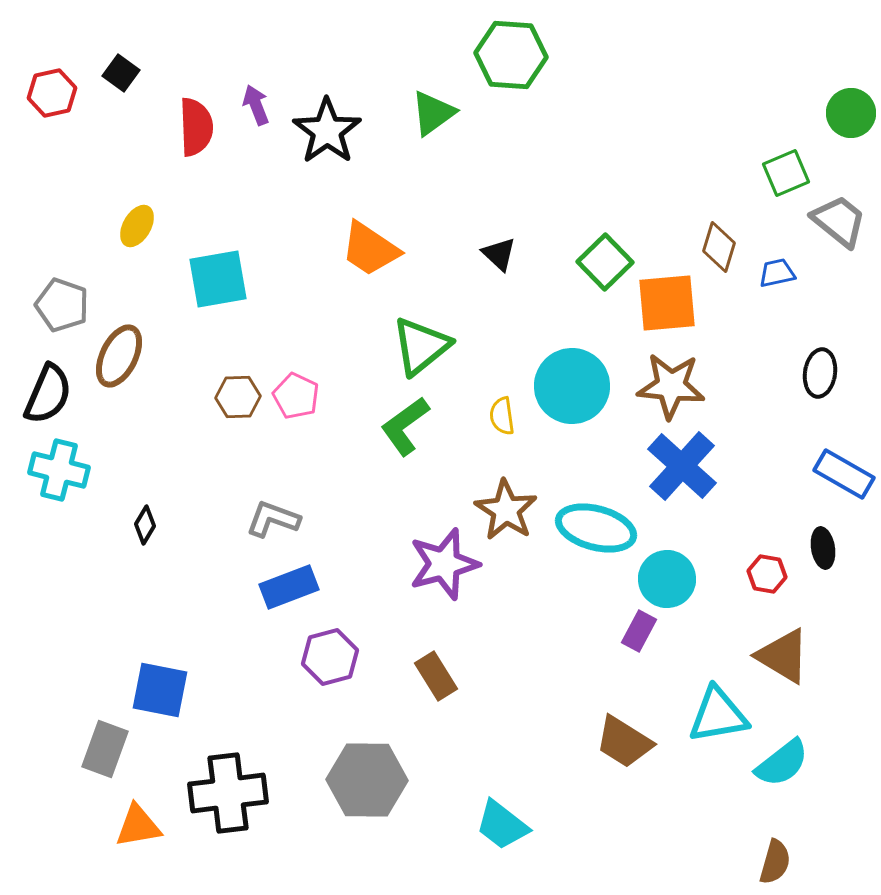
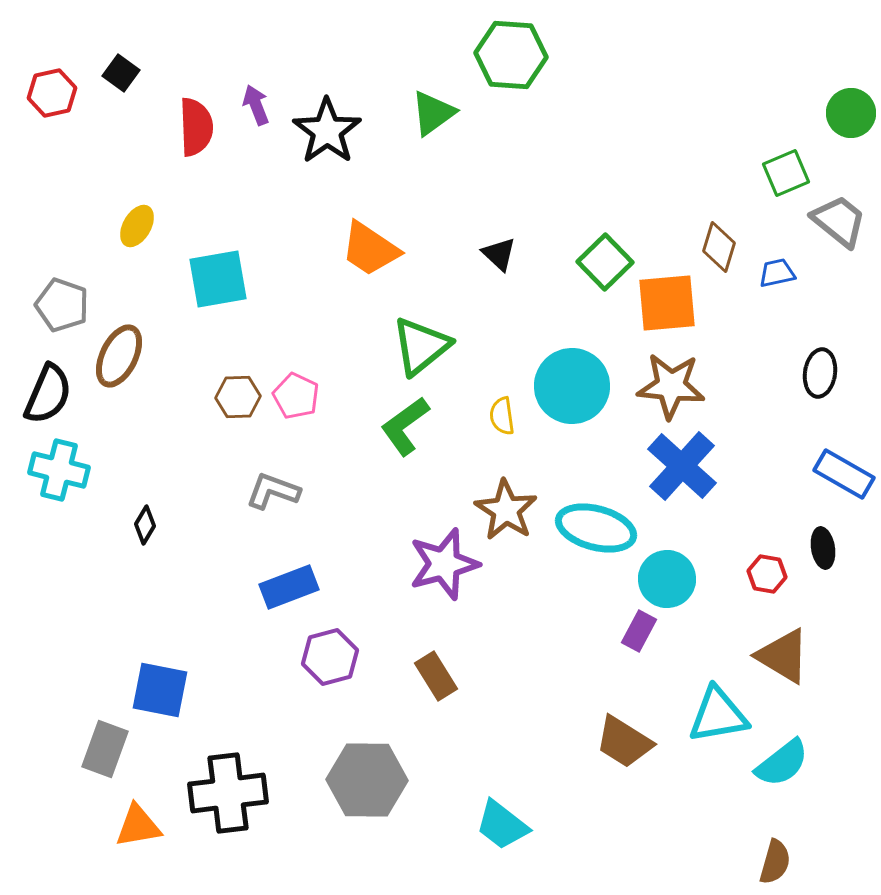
gray L-shape at (273, 519): moved 28 px up
